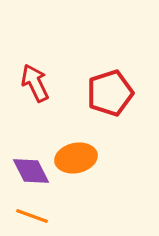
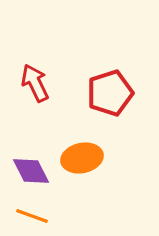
orange ellipse: moved 6 px right
